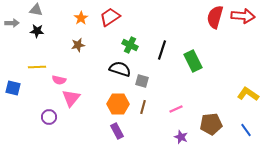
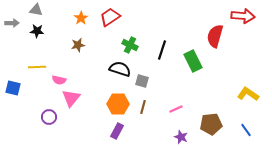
red semicircle: moved 19 px down
purple rectangle: rotated 56 degrees clockwise
